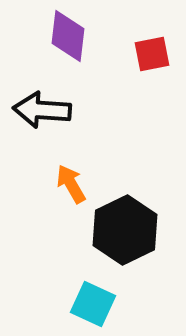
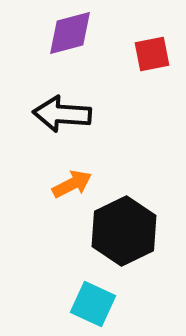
purple diamond: moved 2 px right, 3 px up; rotated 68 degrees clockwise
black arrow: moved 20 px right, 4 px down
orange arrow: moved 1 px right; rotated 93 degrees clockwise
black hexagon: moved 1 px left, 1 px down
